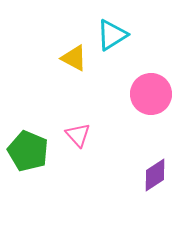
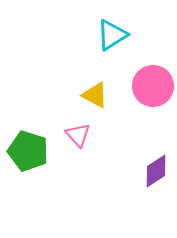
yellow triangle: moved 21 px right, 37 px down
pink circle: moved 2 px right, 8 px up
green pentagon: rotated 6 degrees counterclockwise
purple diamond: moved 1 px right, 4 px up
